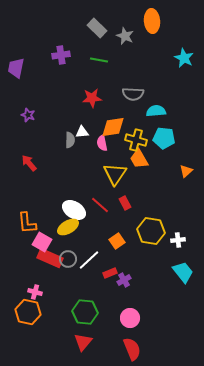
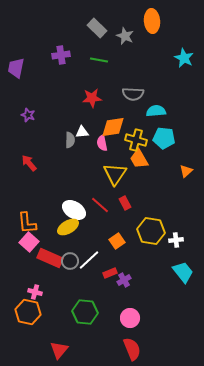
white cross at (178, 240): moved 2 px left
pink square at (42, 242): moved 13 px left; rotated 12 degrees clockwise
gray circle at (68, 259): moved 2 px right, 2 px down
red triangle at (83, 342): moved 24 px left, 8 px down
